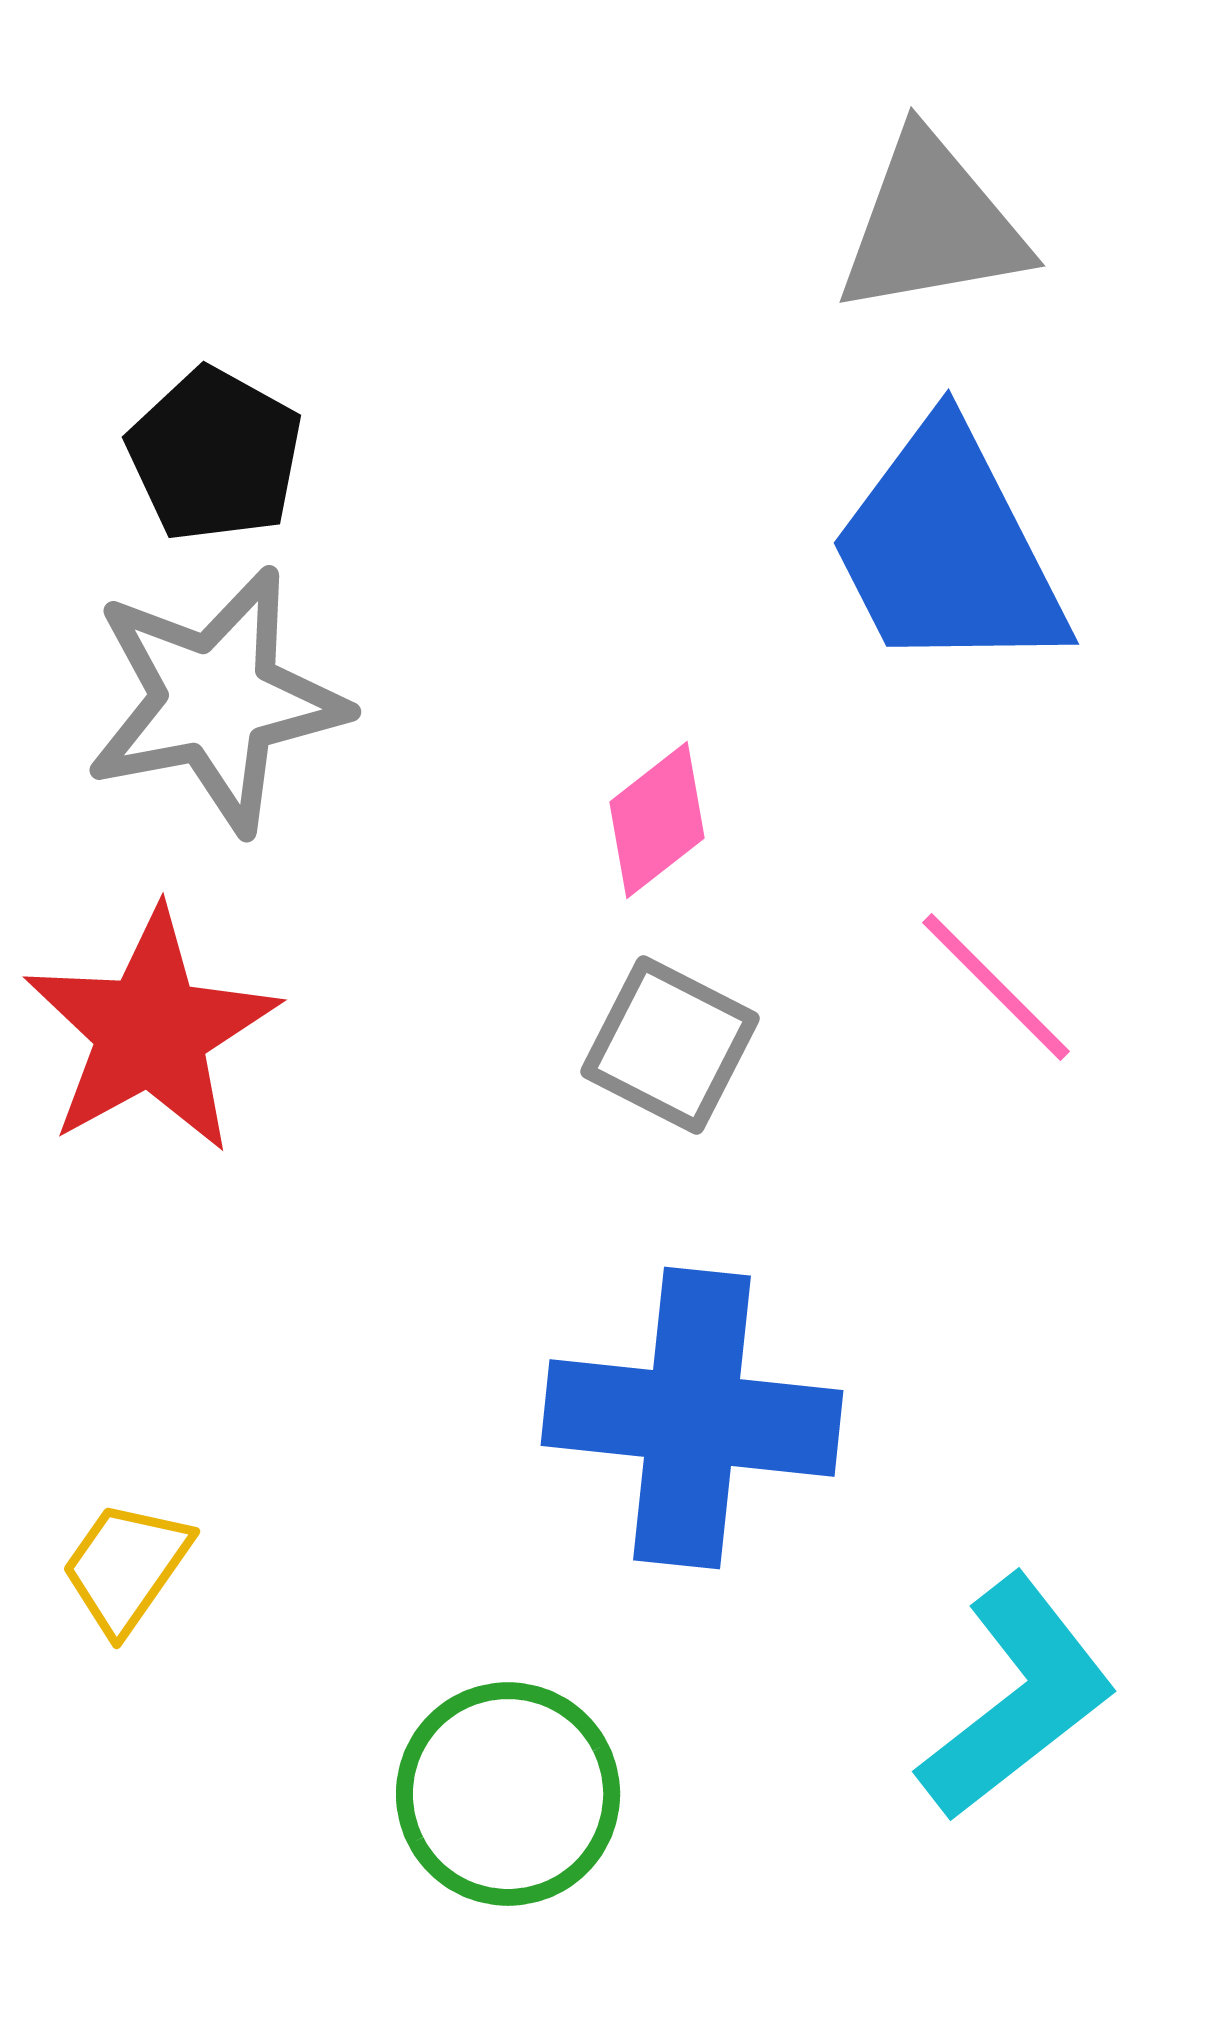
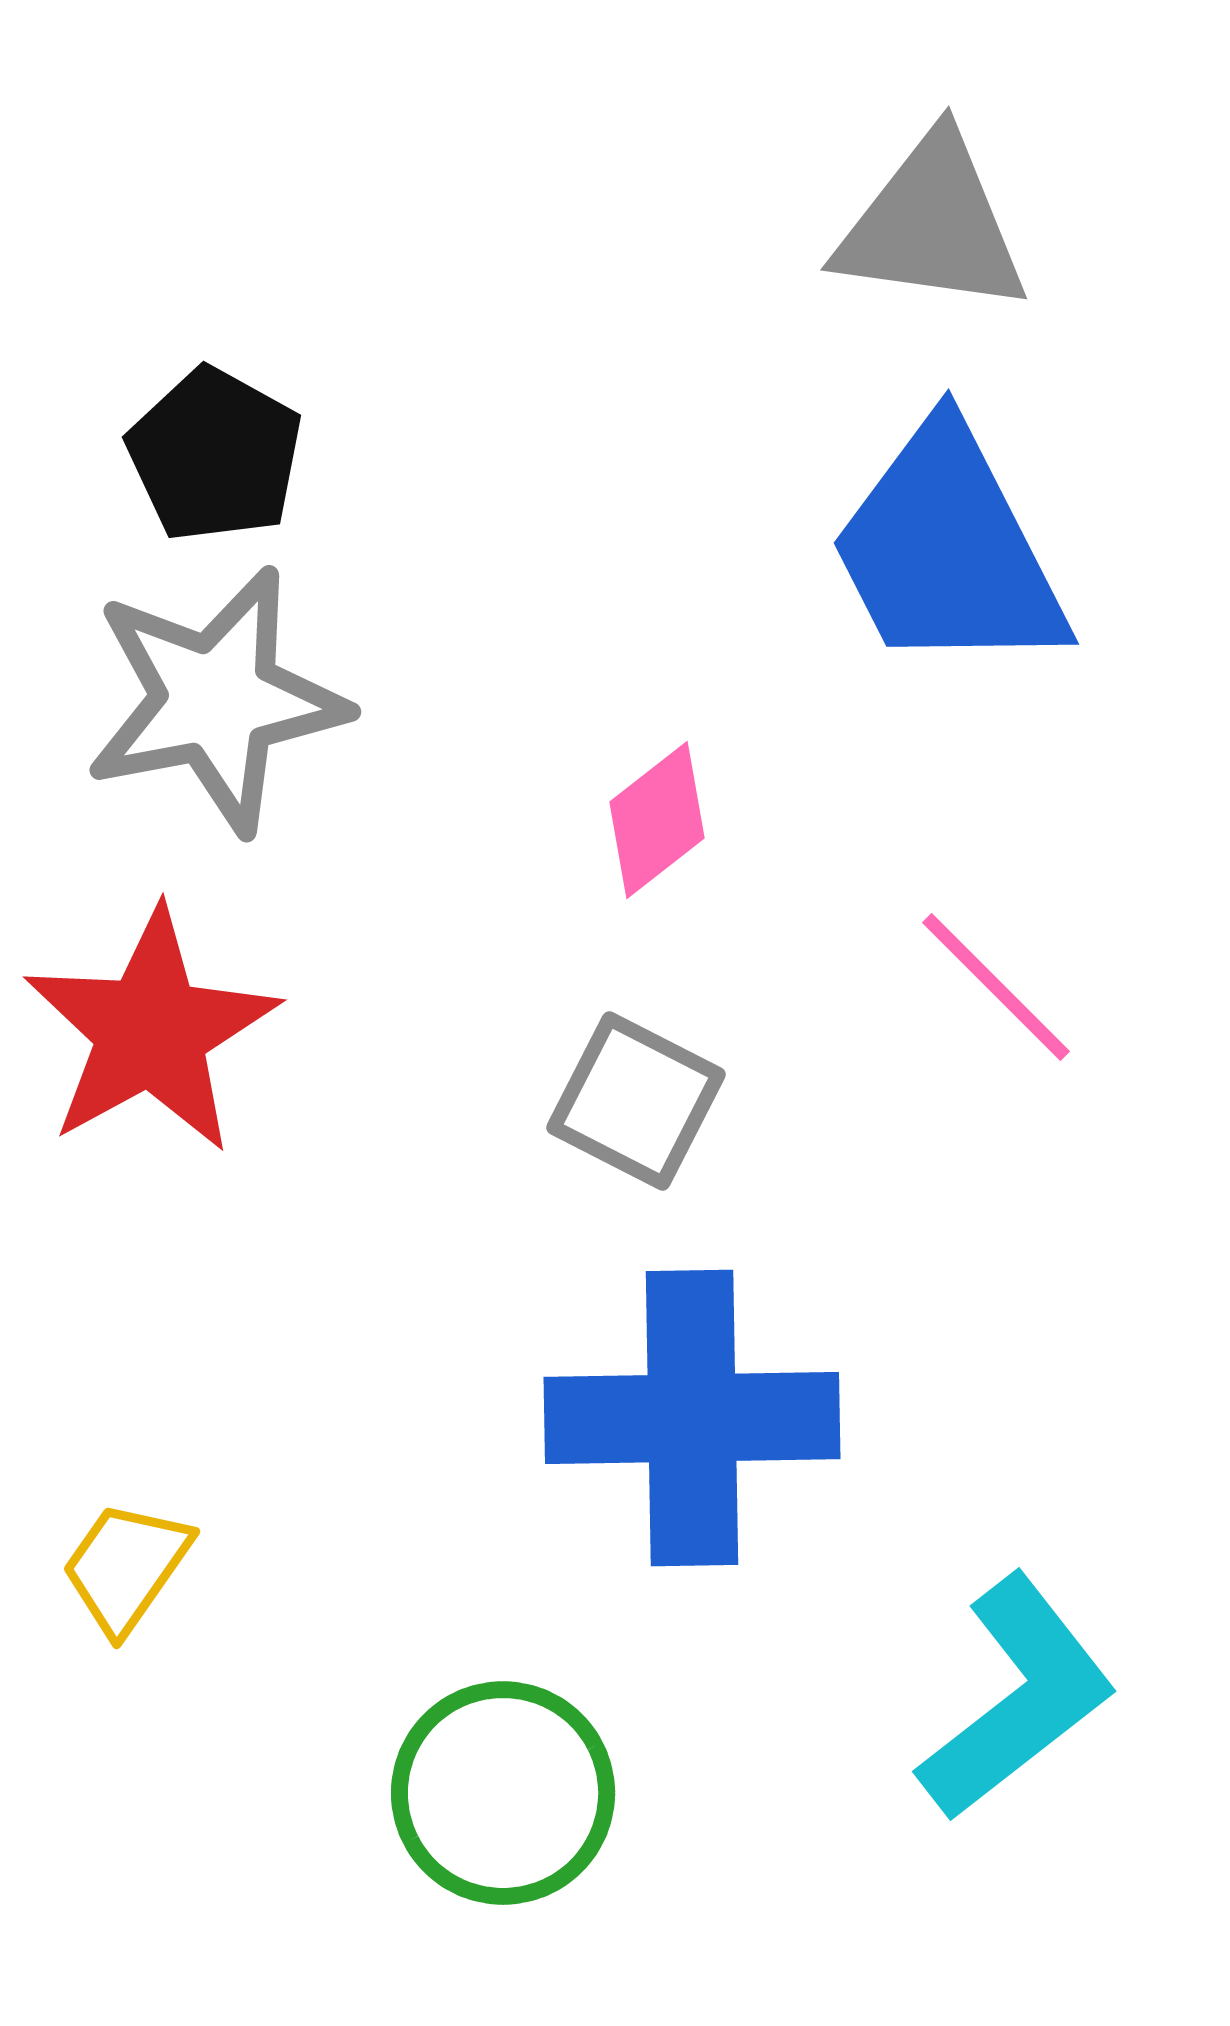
gray triangle: rotated 18 degrees clockwise
gray square: moved 34 px left, 56 px down
blue cross: rotated 7 degrees counterclockwise
green circle: moved 5 px left, 1 px up
